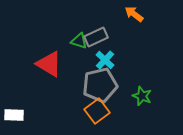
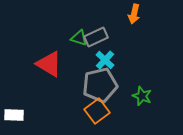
orange arrow: rotated 114 degrees counterclockwise
green triangle: moved 3 px up
